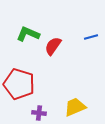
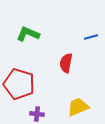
red semicircle: moved 13 px right, 17 px down; rotated 24 degrees counterclockwise
yellow trapezoid: moved 3 px right
purple cross: moved 2 px left, 1 px down
